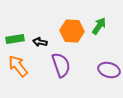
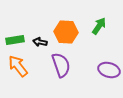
orange hexagon: moved 6 px left, 1 px down
green rectangle: moved 1 px down
